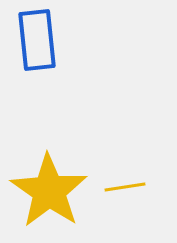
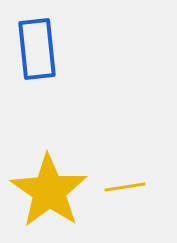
blue rectangle: moved 9 px down
